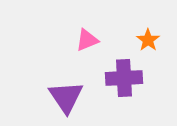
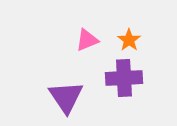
orange star: moved 19 px left
